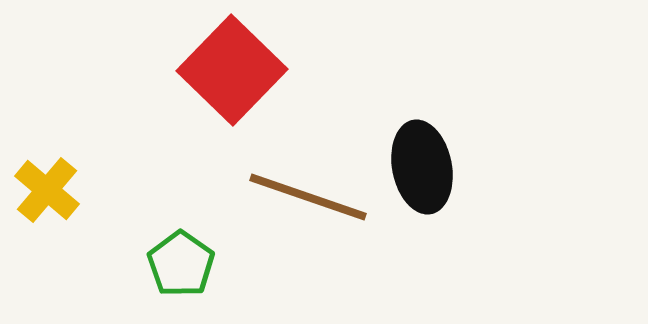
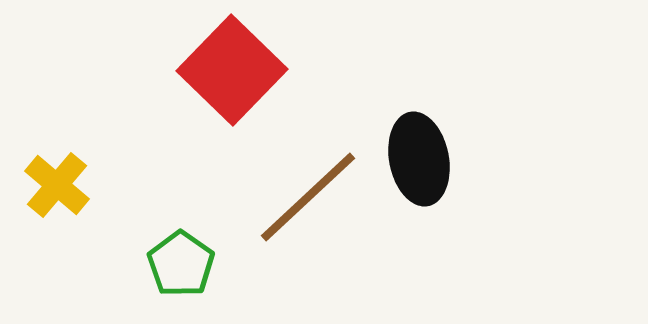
black ellipse: moved 3 px left, 8 px up
yellow cross: moved 10 px right, 5 px up
brown line: rotated 62 degrees counterclockwise
